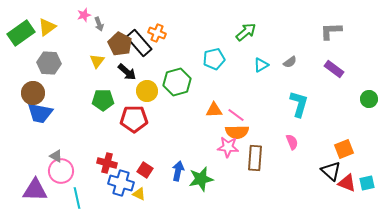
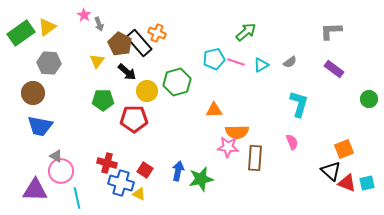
pink star at (84, 15): rotated 24 degrees counterclockwise
blue trapezoid at (40, 113): moved 13 px down
pink line at (236, 115): moved 53 px up; rotated 18 degrees counterclockwise
